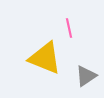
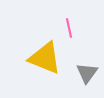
gray triangle: moved 1 px right, 3 px up; rotated 20 degrees counterclockwise
